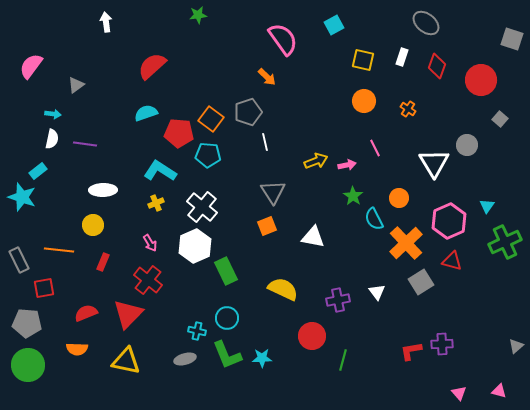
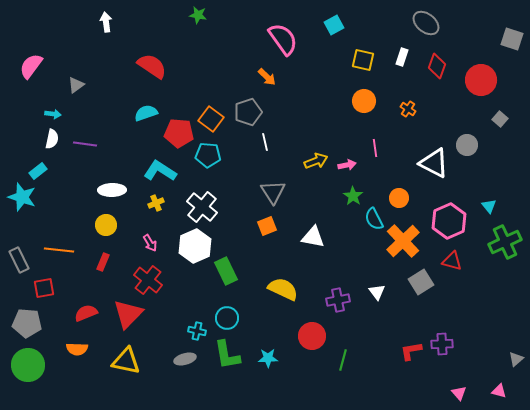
green star at (198, 15): rotated 18 degrees clockwise
red semicircle at (152, 66): rotated 76 degrees clockwise
pink line at (375, 148): rotated 18 degrees clockwise
white triangle at (434, 163): rotated 32 degrees counterclockwise
white ellipse at (103, 190): moved 9 px right
cyan triangle at (487, 206): moved 2 px right; rotated 14 degrees counterclockwise
yellow circle at (93, 225): moved 13 px right
orange cross at (406, 243): moved 3 px left, 2 px up
gray triangle at (516, 346): moved 13 px down
green L-shape at (227, 355): rotated 12 degrees clockwise
cyan star at (262, 358): moved 6 px right
